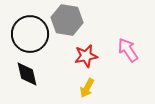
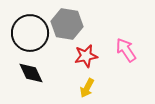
gray hexagon: moved 4 px down
black circle: moved 1 px up
pink arrow: moved 2 px left
black diamond: moved 4 px right, 1 px up; rotated 12 degrees counterclockwise
